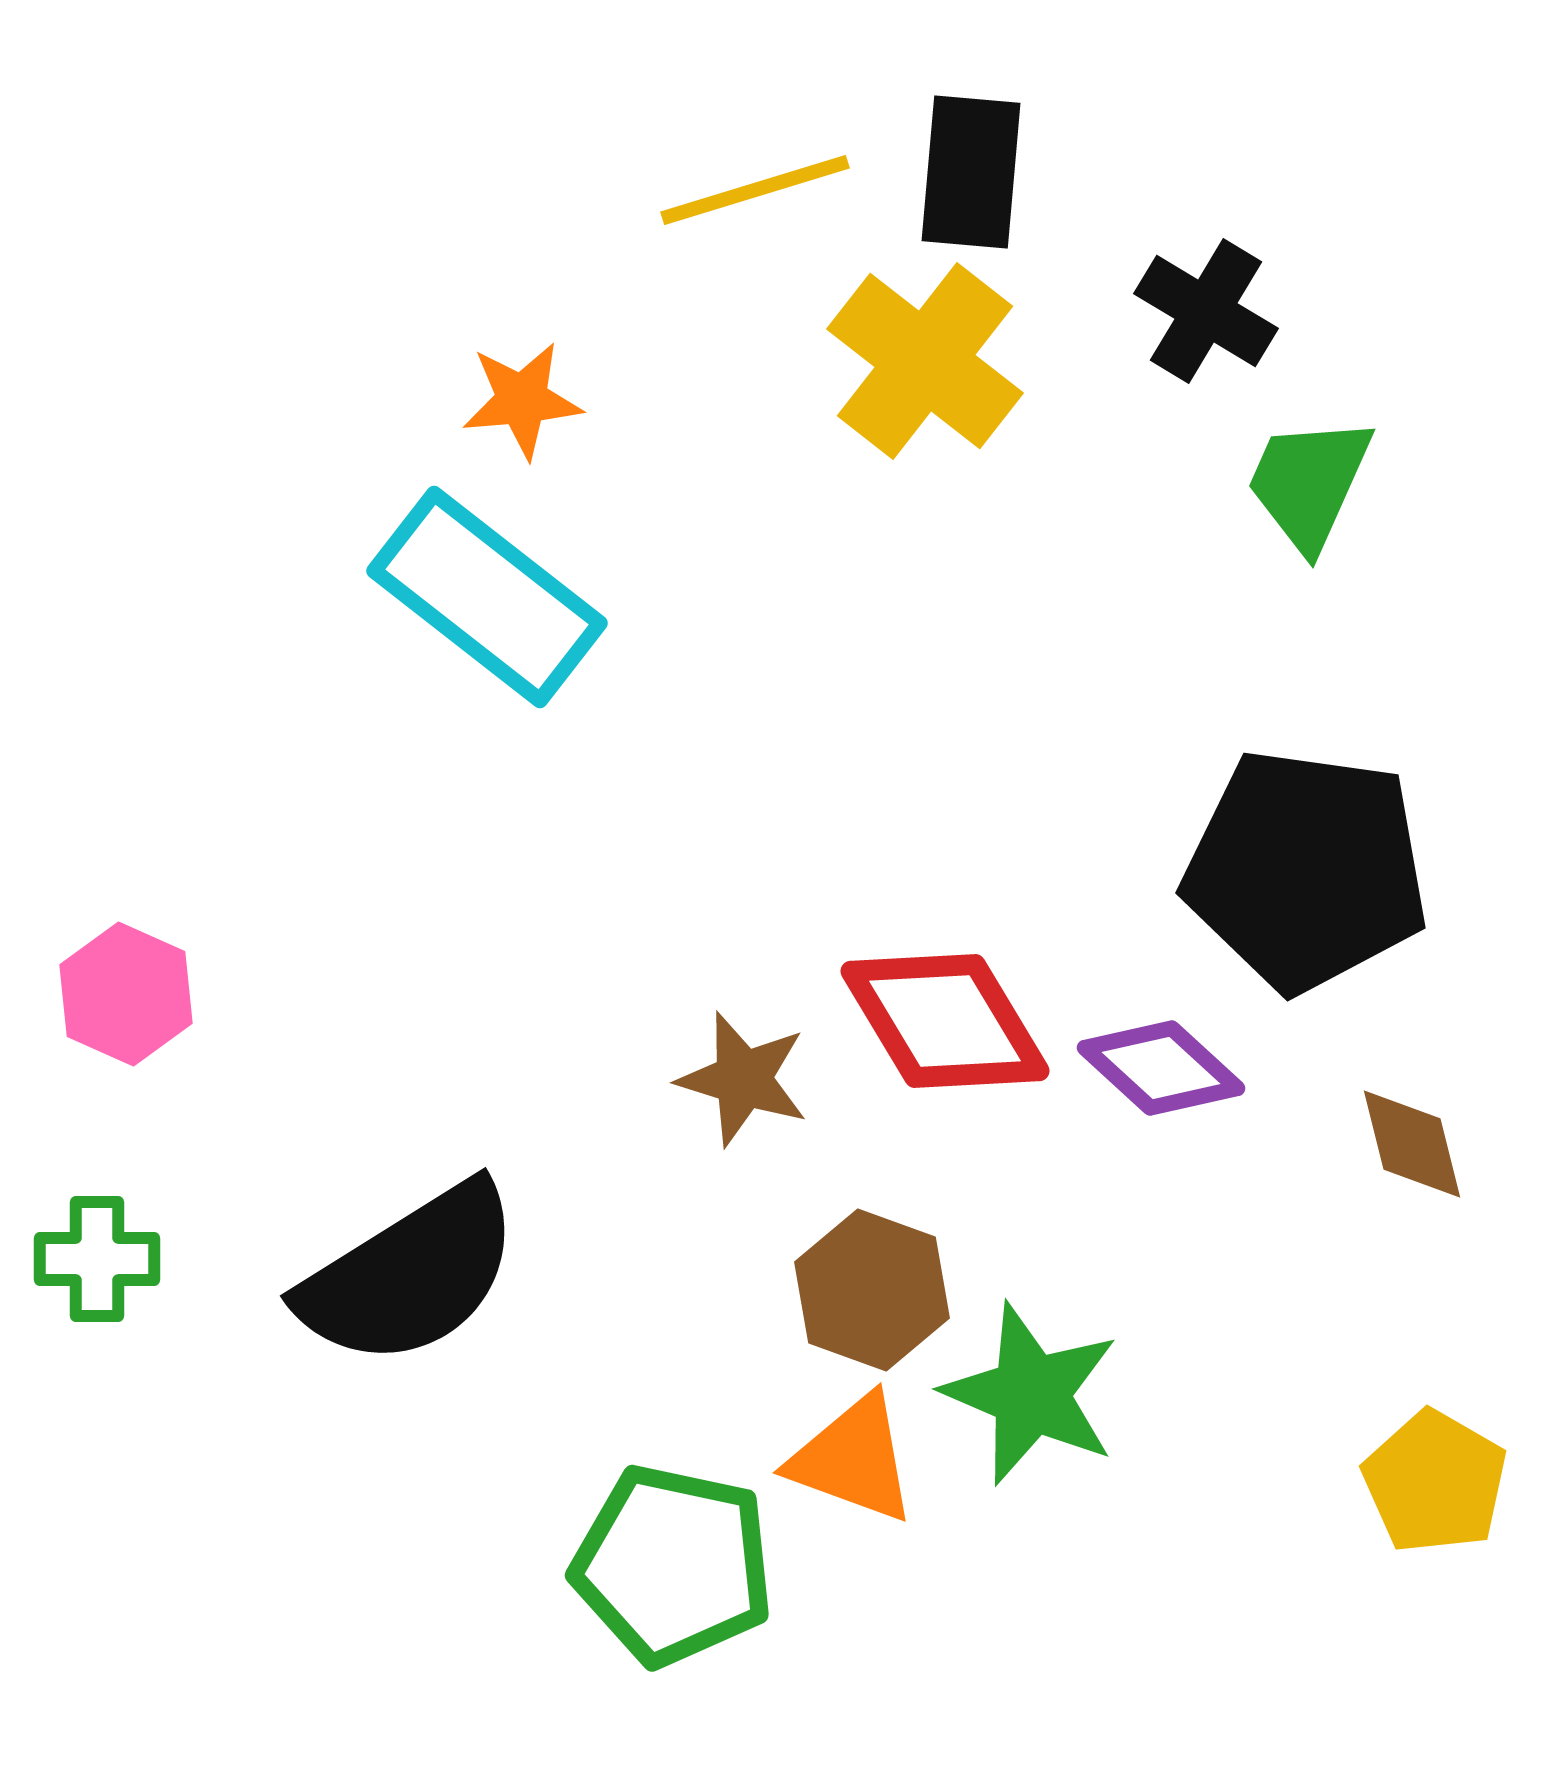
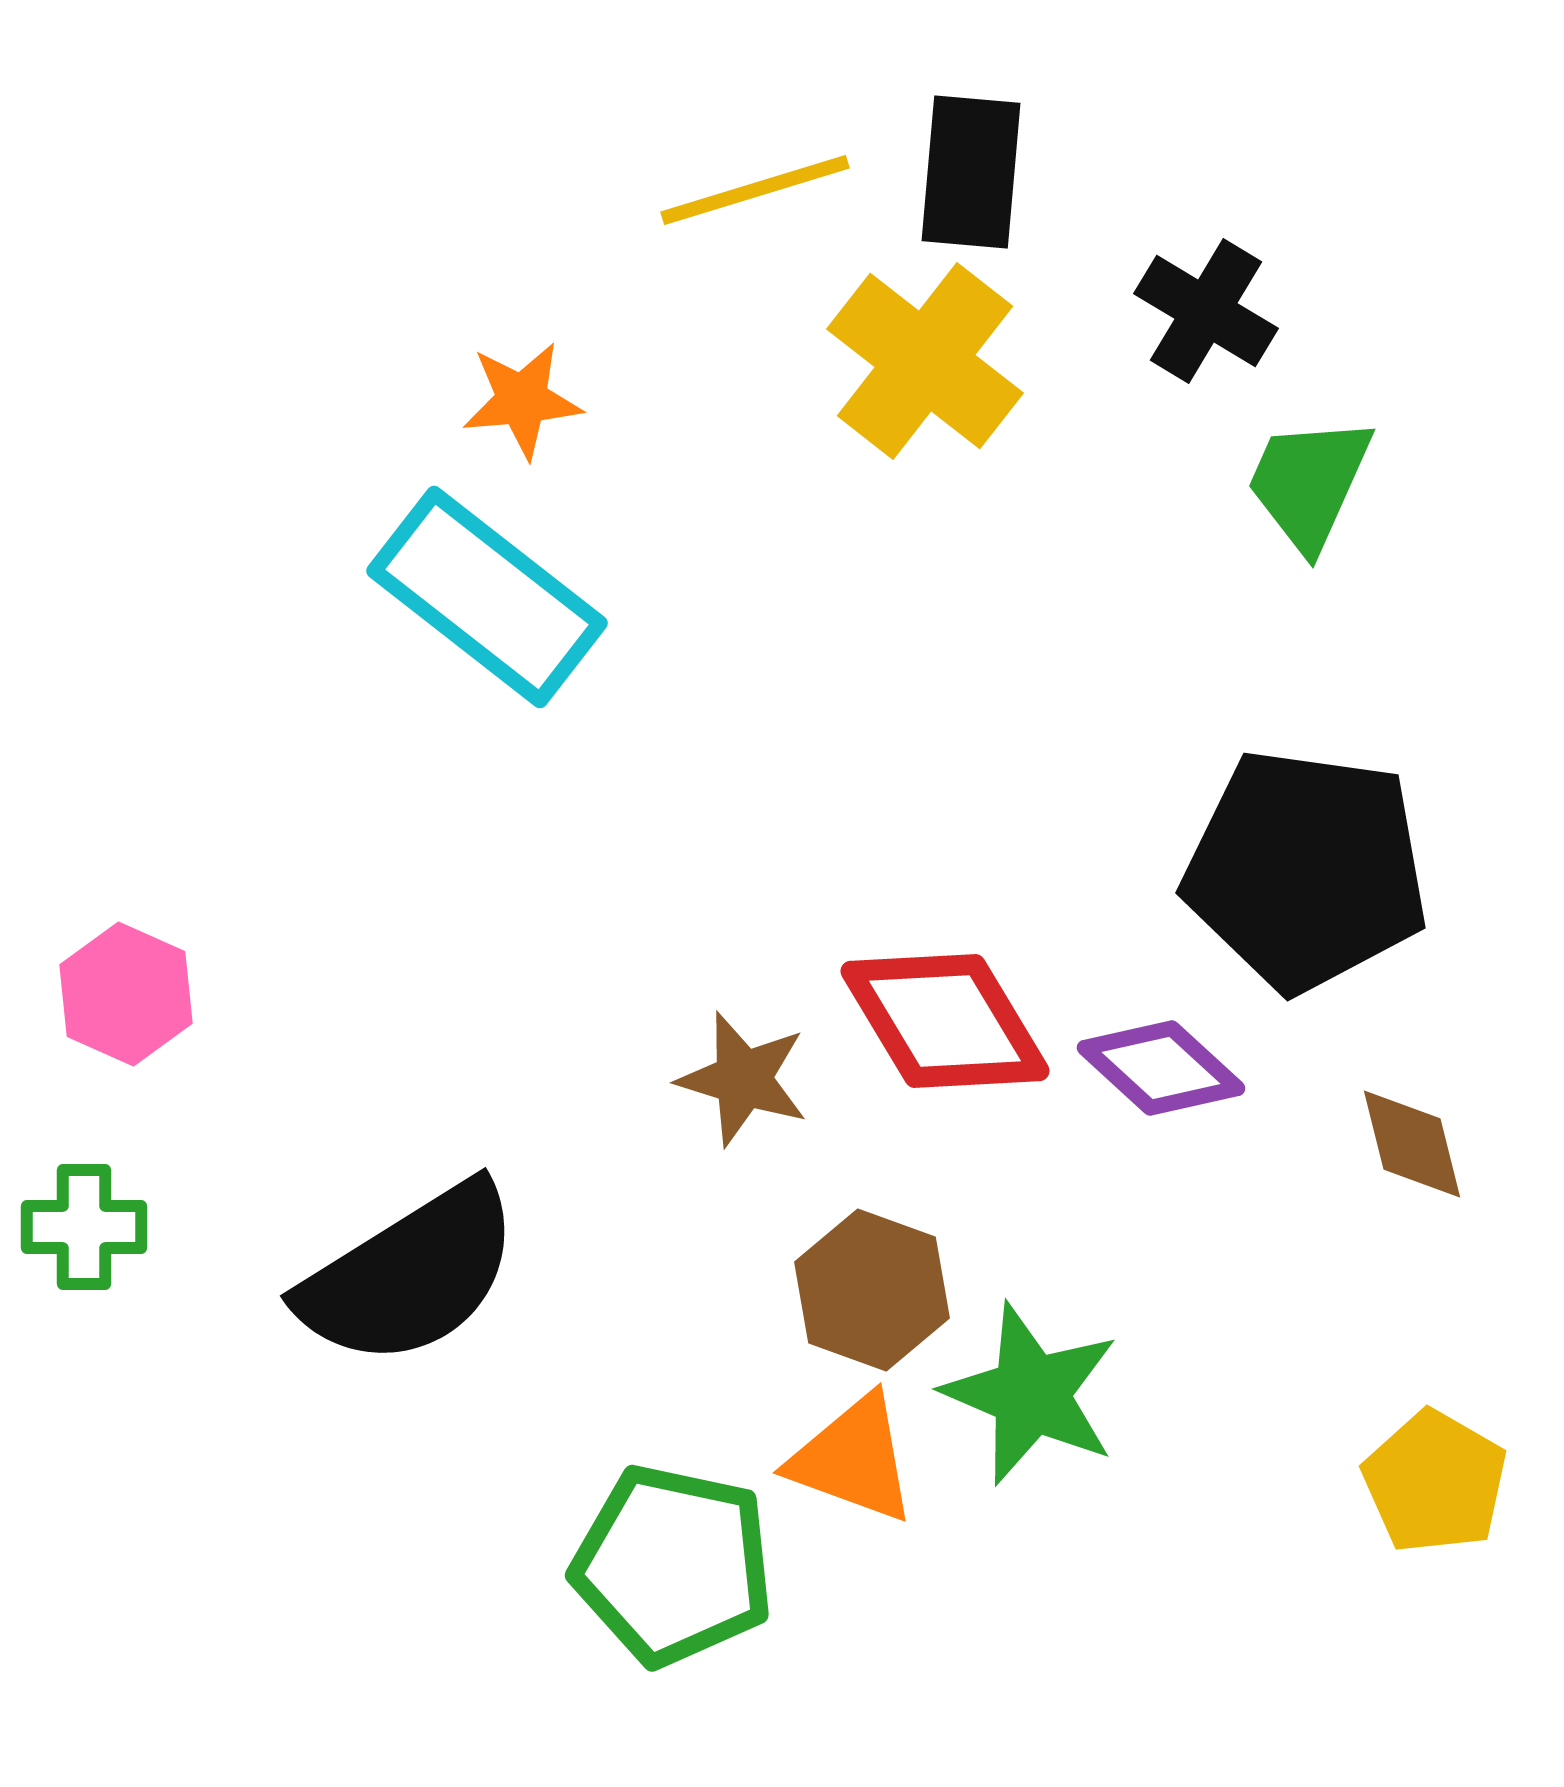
green cross: moved 13 px left, 32 px up
